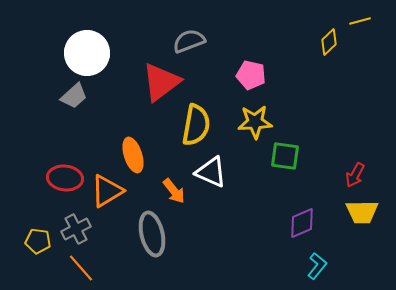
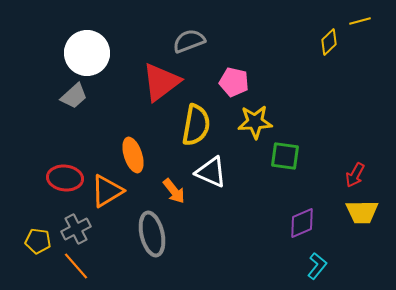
pink pentagon: moved 17 px left, 7 px down
orange line: moved 5 px left, 2 px up
